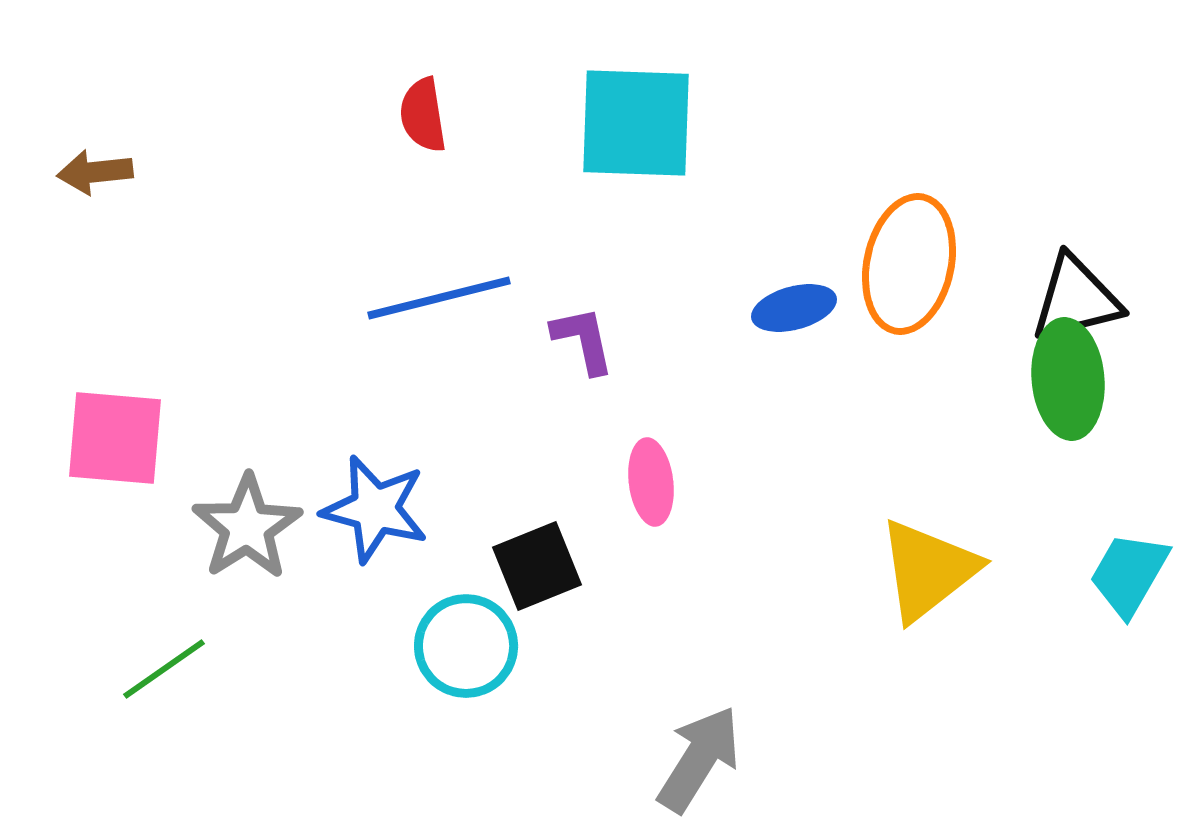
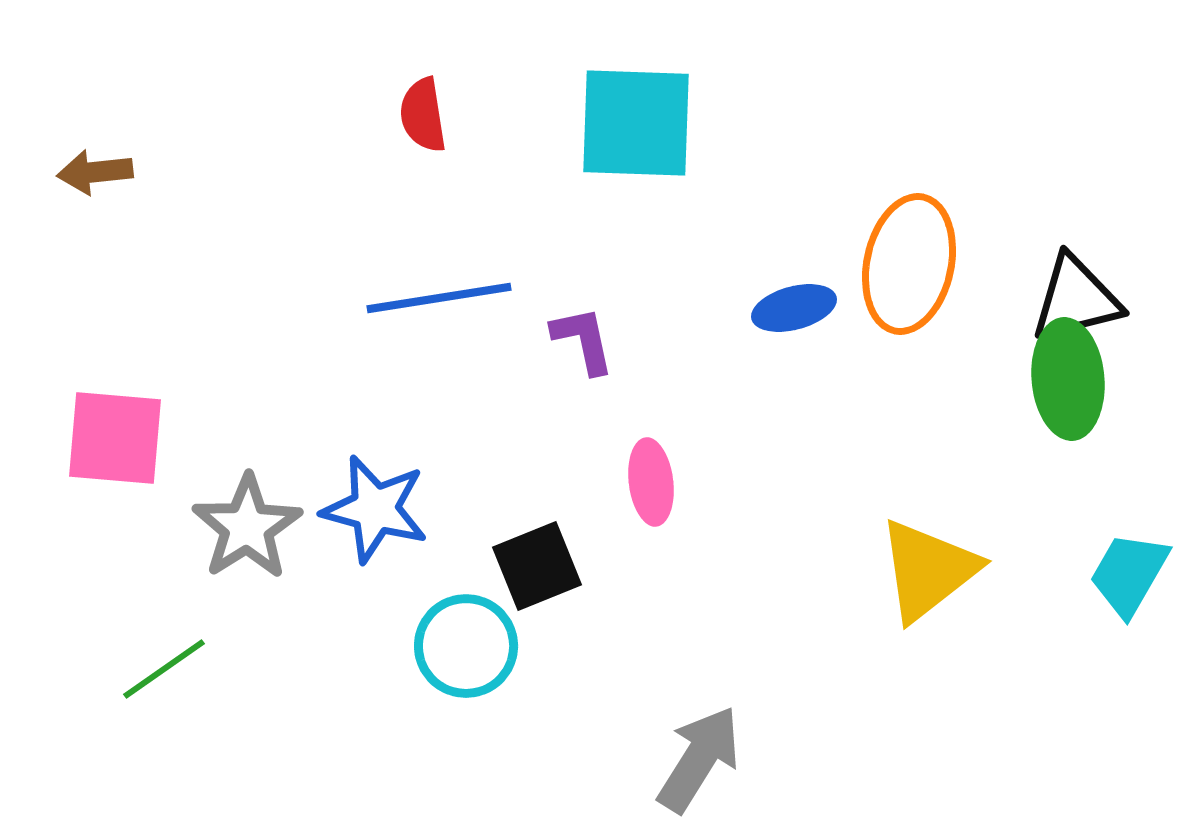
blue line: rotated 5 degrees clockwise
